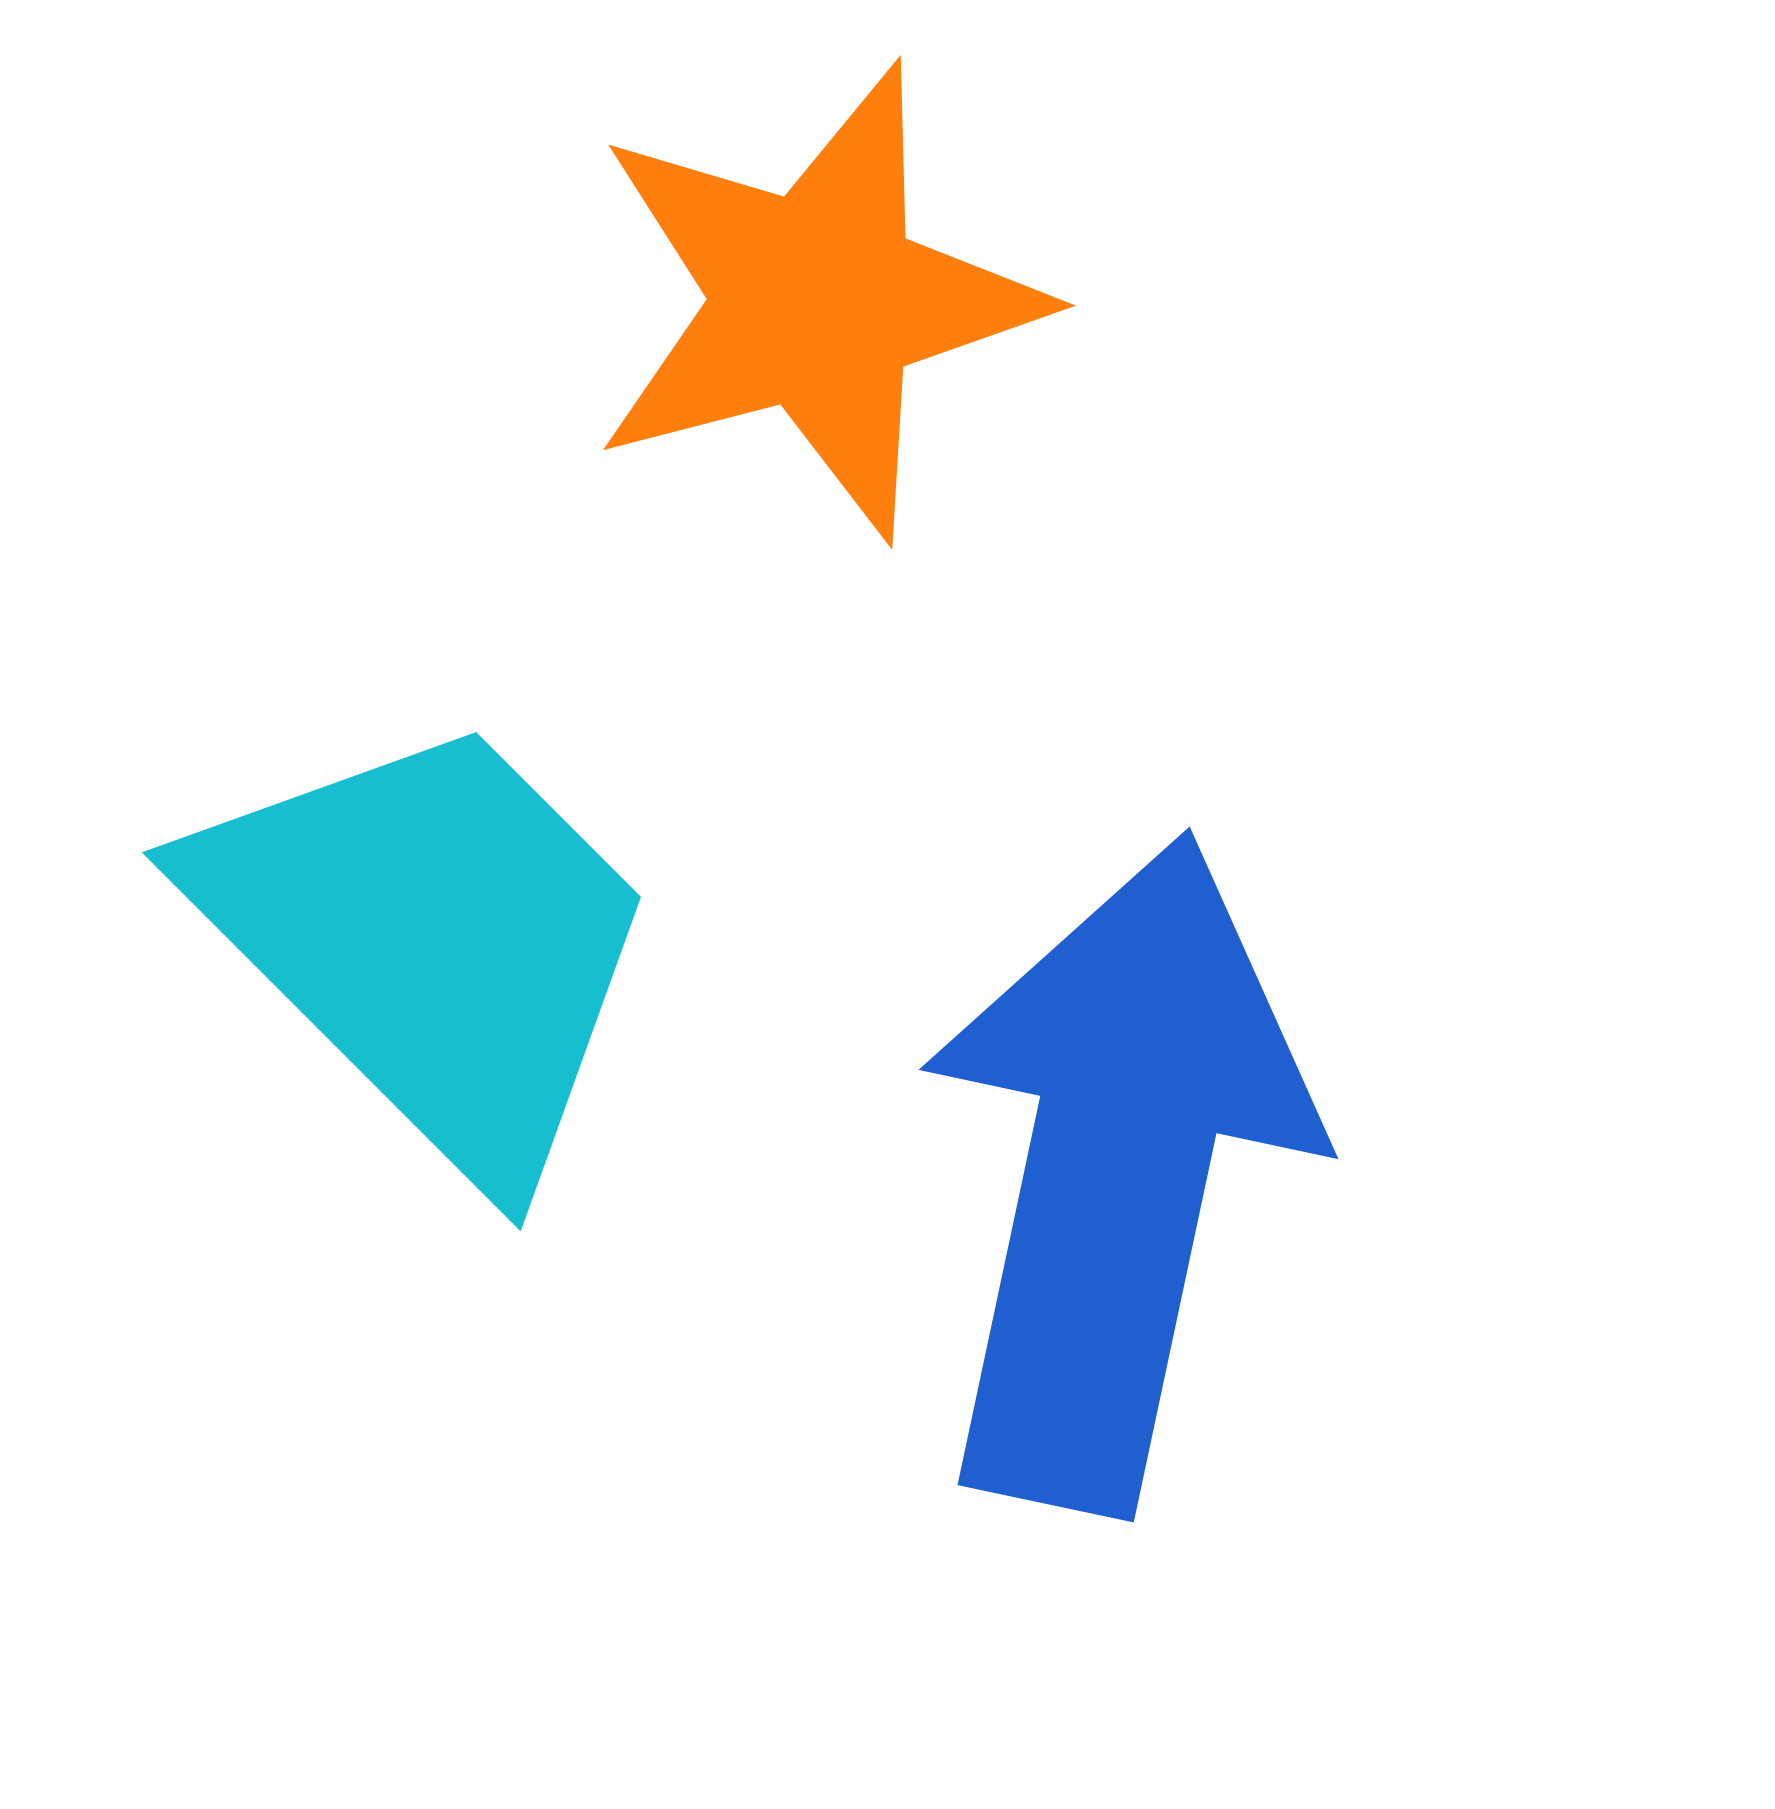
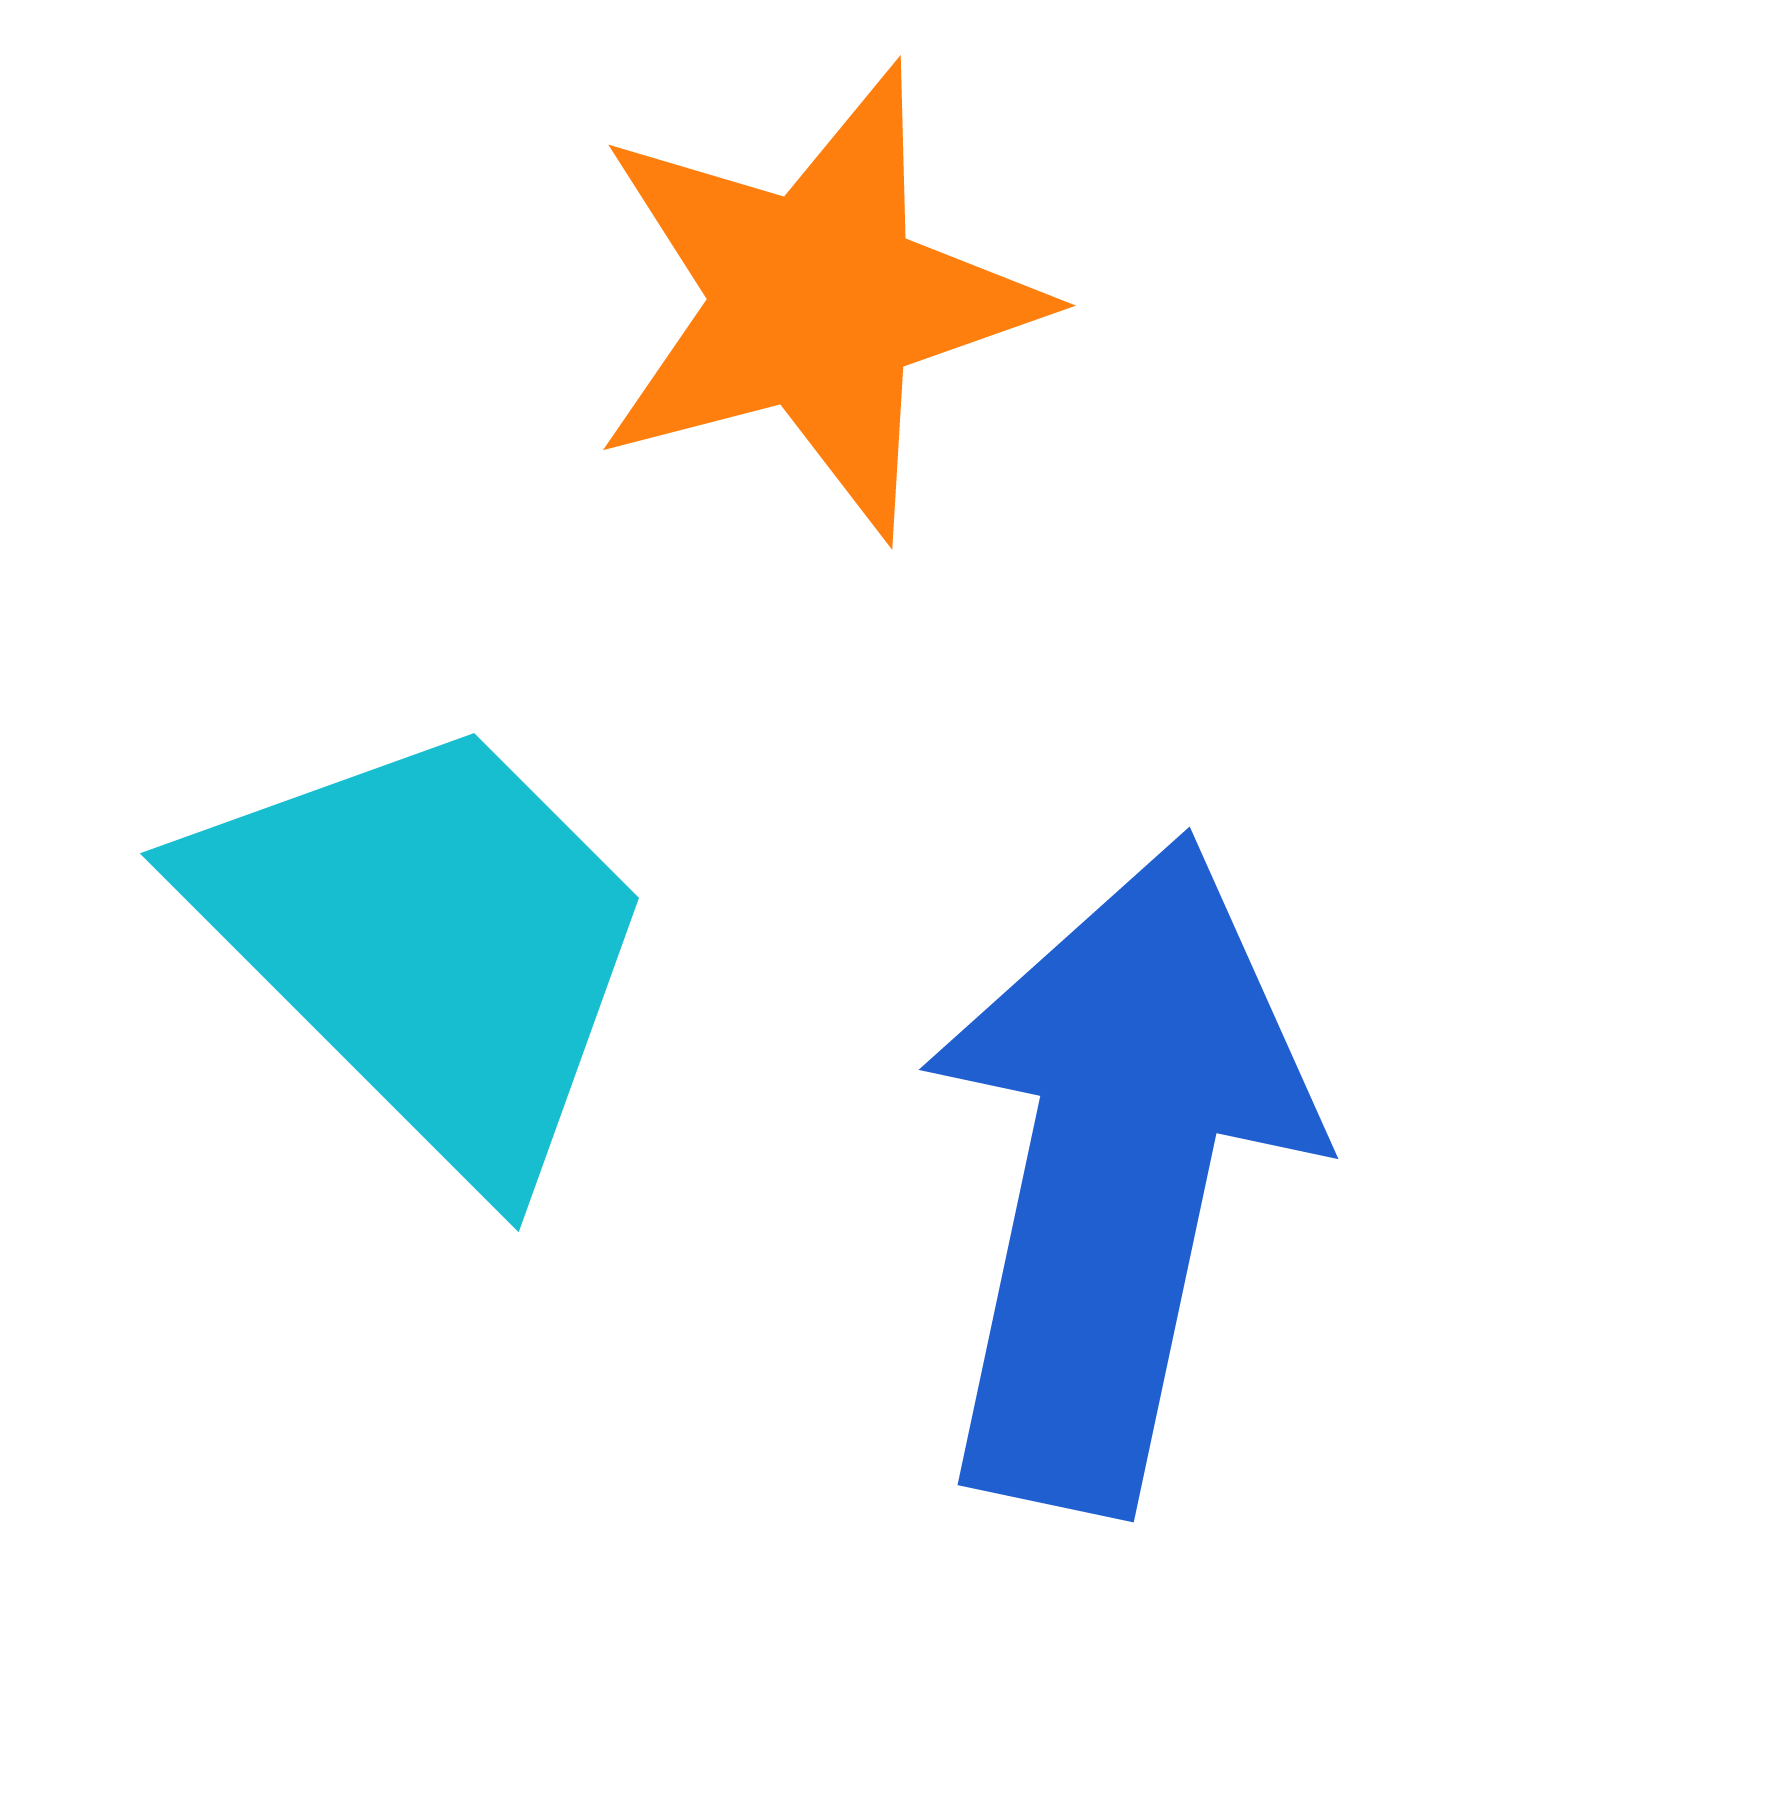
cyan trapezoid: moved 2 px left, 1 px down
